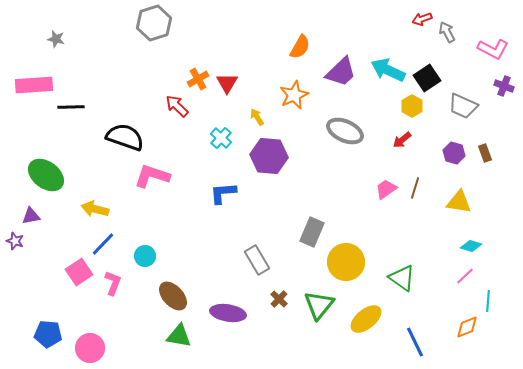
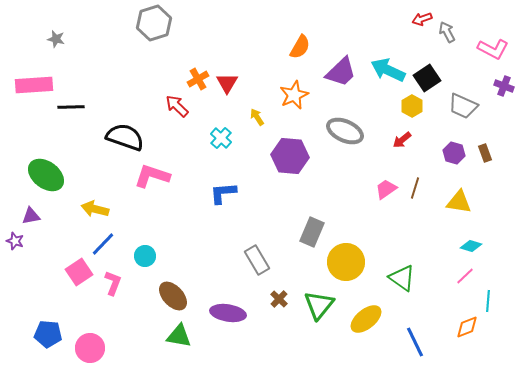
purple hexagon at (269, 156): moved 21 px right
